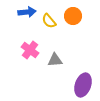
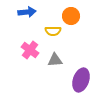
orange circle: moved 2 px left
yellow semicircle: moved 4 px right, 10 px down; rotated 49 degrees counterclockwise
purple ellipse: moved 2 px left, 5 px up
